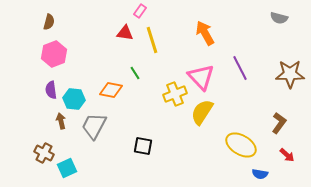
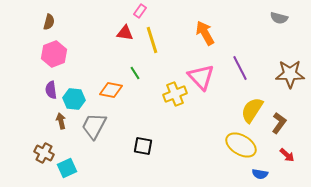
yellow semicircle: moved 50 px right, 2 px up
